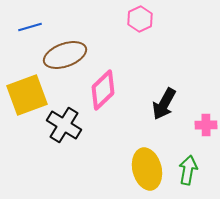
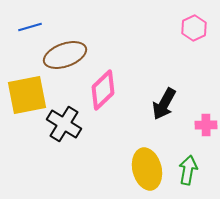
pink hexagon: moved 54 px right, 9 px down
yellow square: rotated 9 degrees clockwise
black cross: moved 1 px up
